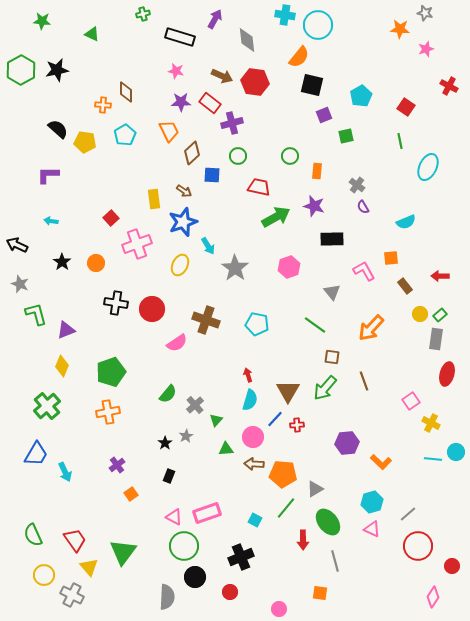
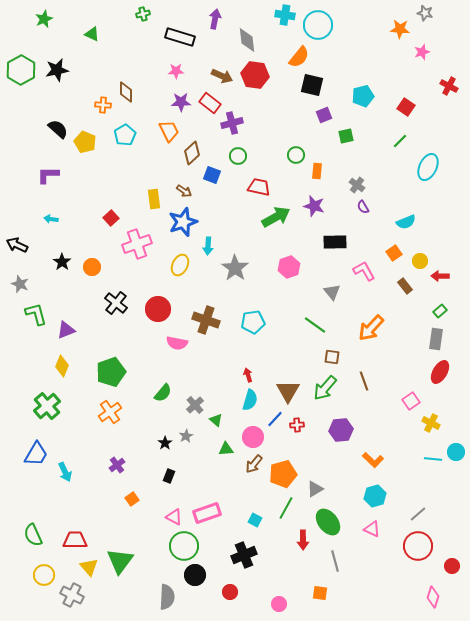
purple arrow at (215, 19): rotated 18 degrees counterclockwise
green star at (42, 21): moved 2 px right, 2 px up; rotated 30 degrees counterclockwise
pink star at (426, 49): moved 4 px left, 3 px down
pink star at (176, 71): rotated 14 degrees counterclockwise
red hexagon at (255, 82): moved 7 px up
cyan pentagon at (361, 96): moved 2 px right; rotated 15 degrees clockwise
green line at (400, 141): rotated 56 degrees clockwise
yellow pentagon at (85, 142): rotated 15 degrees clockwise
green circle at (290, 156): moved 6 px right, 1 px up
blue square at (212, 175): rotated 18 degrees clockwise
cyan arrow at (51, 221): moved 2 px up
black rectangle at (332, 239): moved 3 px right, 3 px down
cyan arrow at (208, 246): rotated 36 degrees clockwise
orange square at (391, 258): moved 3 px right, 5 px up; rotated 28 degrees counterclockwise
orange circle at (96, 263): moved 4 px left, 4 px down
black cross at (116, 303): rotated 30 degrees clockwise
red circle at (152, 309): moved 6 px right
yellow circle at (420, 314): moved 53 px up
green rectangle at (440, 315): moved 4 px up
cyan pentagon at (257, 324): moved 4 px left, 2 px up; rotated 20 degrees counterclockwise
pink semicircle at (177, 343): rotated 45 degrees clockwise
red ellipse at (447, 374): moved 7 px left, 2 px up; rotated 15 degrees clockwise
green semicircle at (168, 394): moved 5 px left, 1 px up
orange cross at (108, 412): moved 2 px right; rotated 25 degrees counterclockwise
green triangle at (216, 420): rotated 32 degrees counterclockwise
purple hexagon at (347, 443): moved 6 px left, 13 px up
orange L-shape at (381, 462): moved 8 px left, 2 px up
brown arrow at (254, 464): rotated 54 degrees counterclockwise
orange pentagon at (283, 474): rotated 20 degrees counterclockwise
orange square at (131, 494): moved 1 px right, 5 px down
cyan hexagon at (372, 502): moved 3 px right, 6 px up
green line at (286, 508): rotated 10 degrees counterclockwise
gray line at (408, 514): moved 10 px right
red trapezoid at (75, 540): rotated 55 degrees counterclockwise
green triangle at (123, 552): moved 3 px left, 9 px down
black cross at (241, 557): moved 3 px right, 2 px up
black circle at (195, 577): moved 2 px up
pink diamond at (433, 597): rotated 15 degrees counterclockwise
pink circle at (279, 609): moved 5 px up
